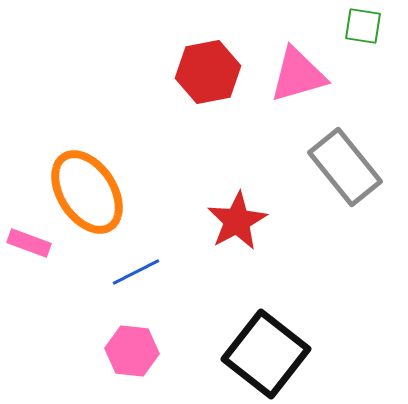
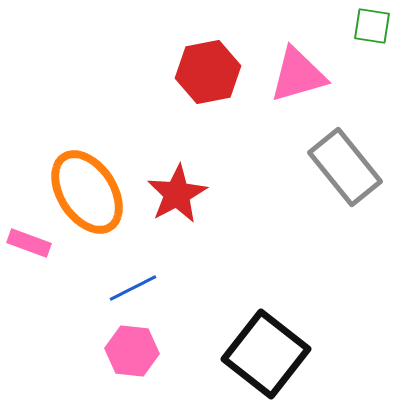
green square: moved 9 px right
red star: moved 60 px left, 27 px up
blue line: moved 3 px left, 16 px down
